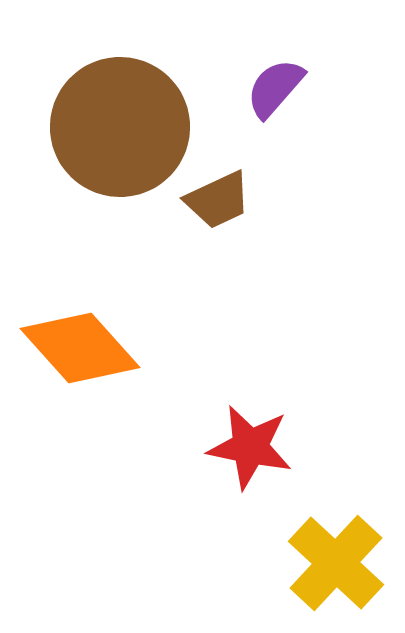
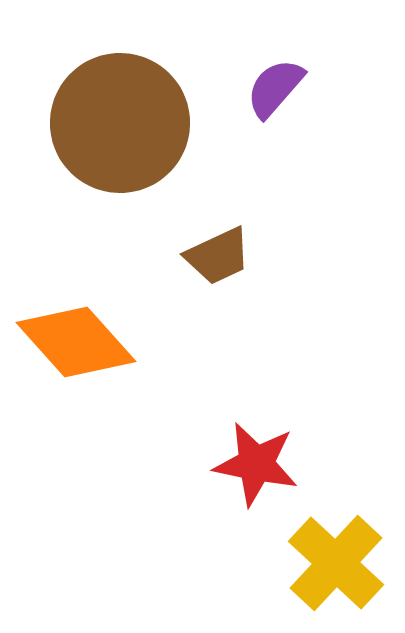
brown circle: moved 4 px up
brown trapezoid: moved 56 px down
orange diamond: moved 4 px left, 6 px up
red star: moved 6 px right, 17 px down
